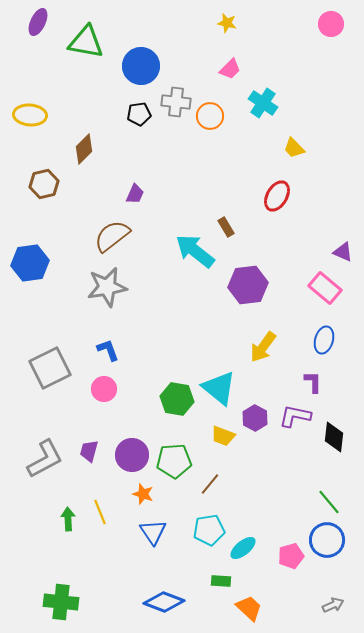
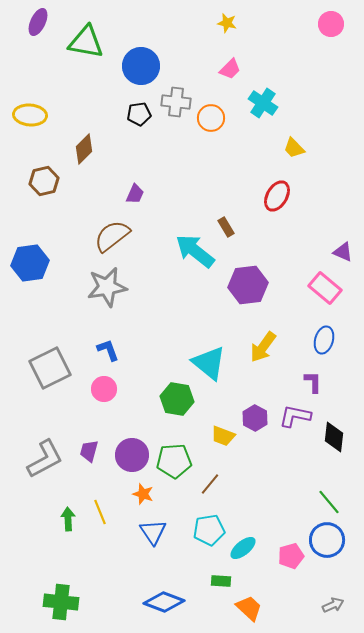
orange circle at (210, 116): moved 1 px right, 2 px down
brown hexagon at (44, 184): moved 3 px up
cyan triangle at (219, 388): moved 10 px left, 25 px up
